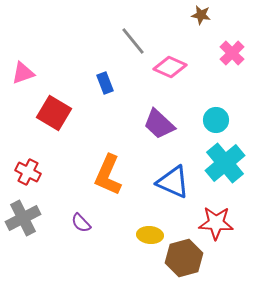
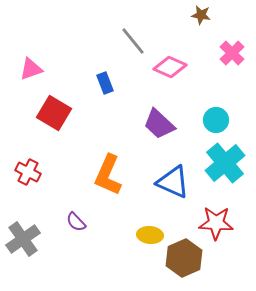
pink triangle: moved 8 px right, 4 px up
gray cross: moved 21 px down; rotated 8 degrees counterclockwise
purple semicircle: moved 5 px left, 1 px up
brown hexagon: rotated 9 degrees counterclockwise
